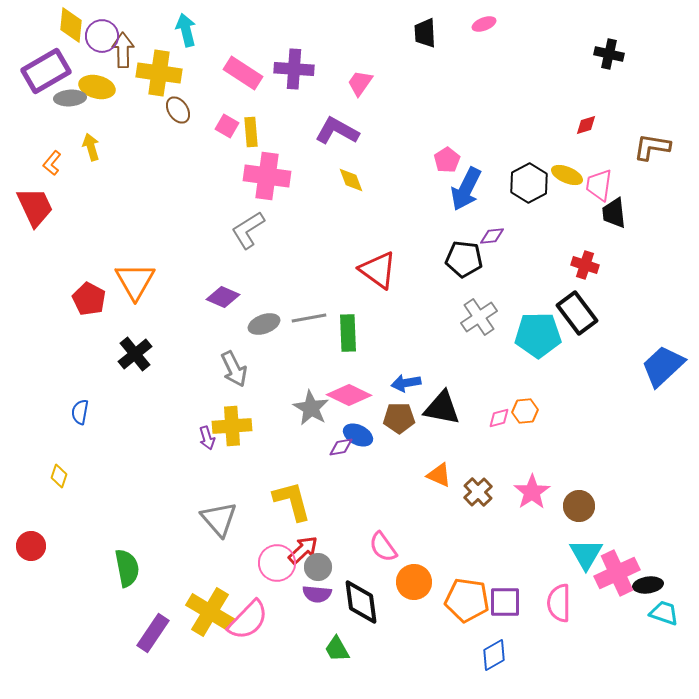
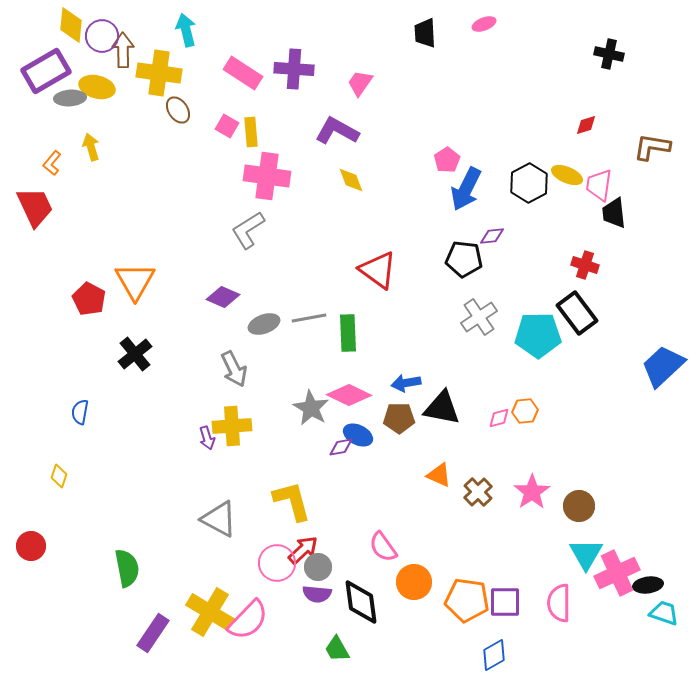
gray triangle at (219, 519): rotated 21 degrees counterclockwise
